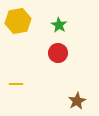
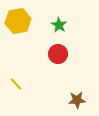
red circle: moved 1 px down
yellow line: rotated 48 degrees clockwise
brown star: moved 1 px up; rotated 24 degrees clockwise
